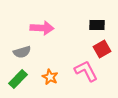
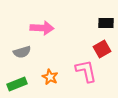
black rectangle: moved 9 px right, 2 px up
pink L-shape: rotated 15 degrees clockwise
green rectangle: moved 1 px left, 5 px down; rotated 24 degrees clockwise
